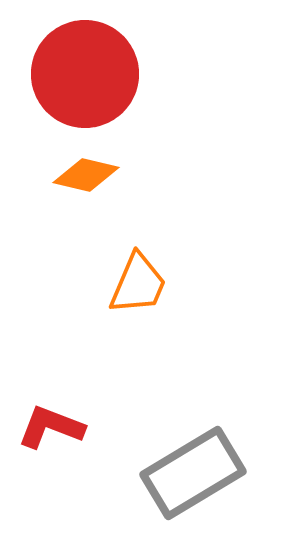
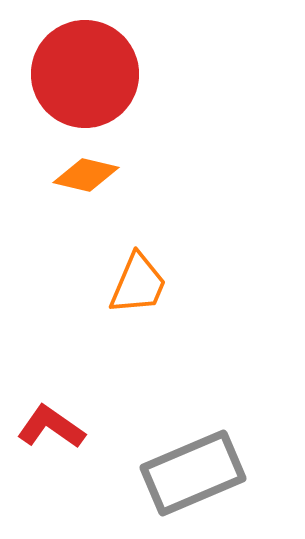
red L-shape: rotated 14 degrees clockwise
gray rectangle: rotated 8 degrees clockwise
